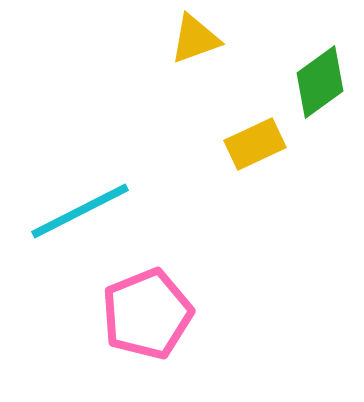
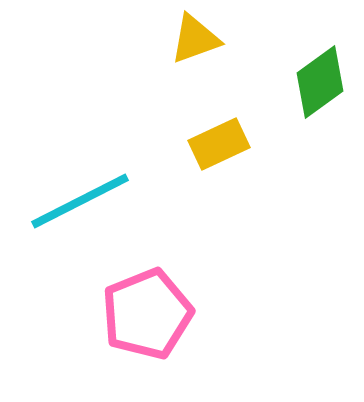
yellow rectangle: moved 36 px left
cyan line: moved 10 px up
